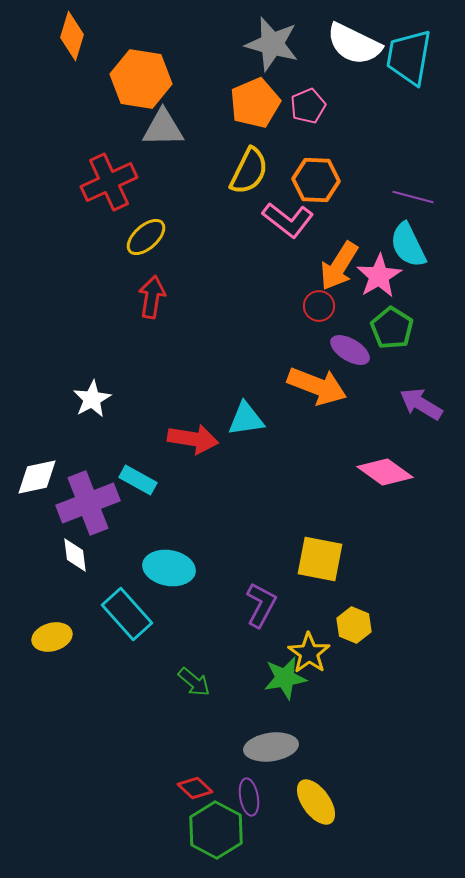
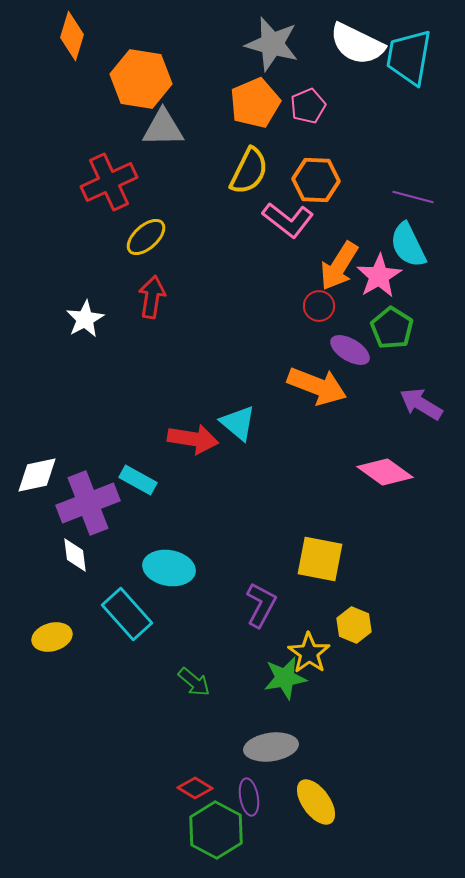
white semicircle at (354, 44): moved 3 px right
white star at (92, 399): moved 7 px left, 80 px up
cyan triangle at (246, 419): moved 8 px left, 4 px down; rotated 48 degrees clockwise
white diamond at (37, 477): moved 2 px up
red diamond at (195, 788): rotated 12 degrees counterclockwise
